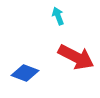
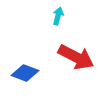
cyan arrow: rotated 36 degrees clockwise
